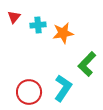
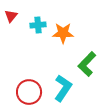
red triangle: moved 3 px left, 1 px up
orange star: rotated 10 degrees clockwise
